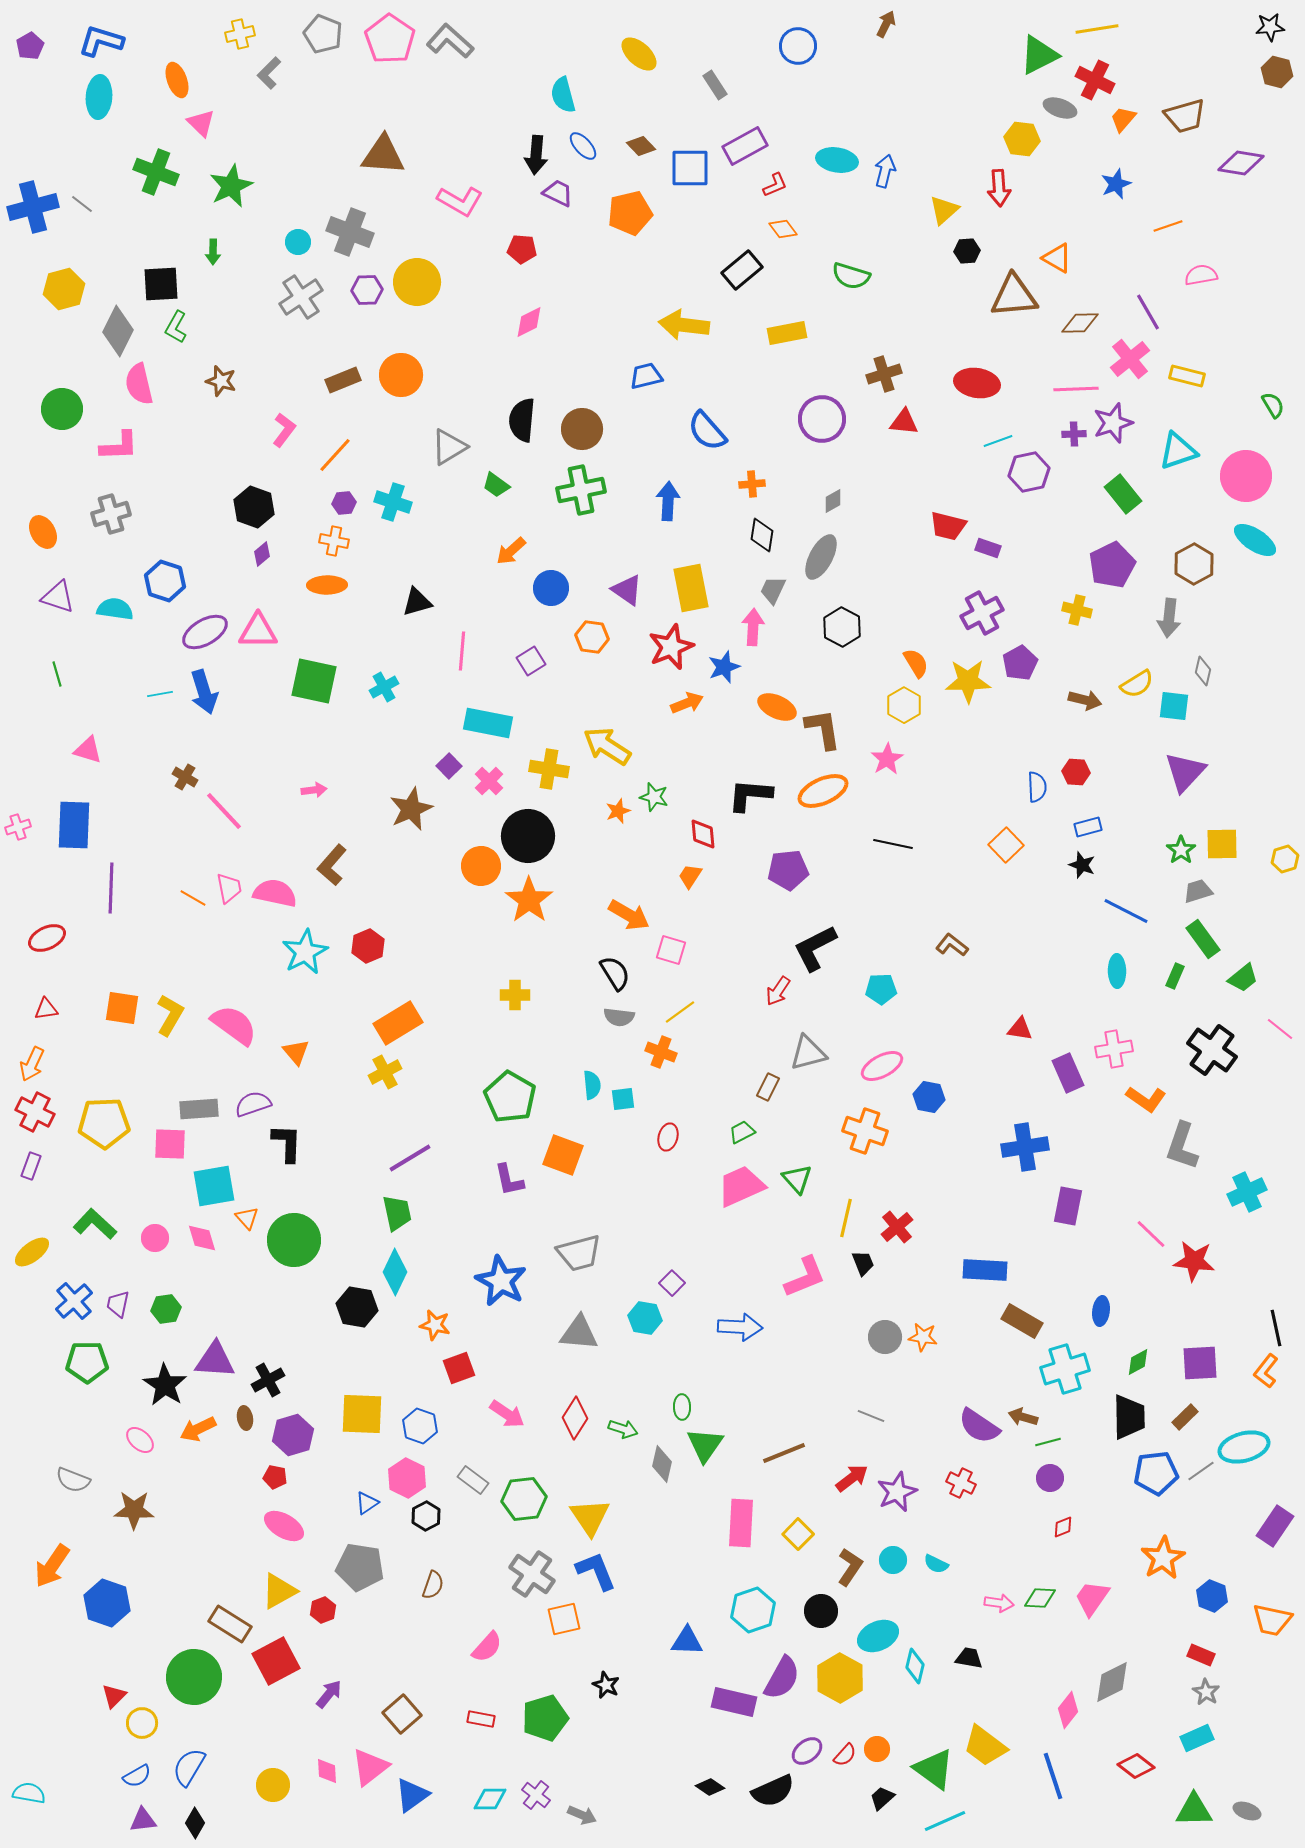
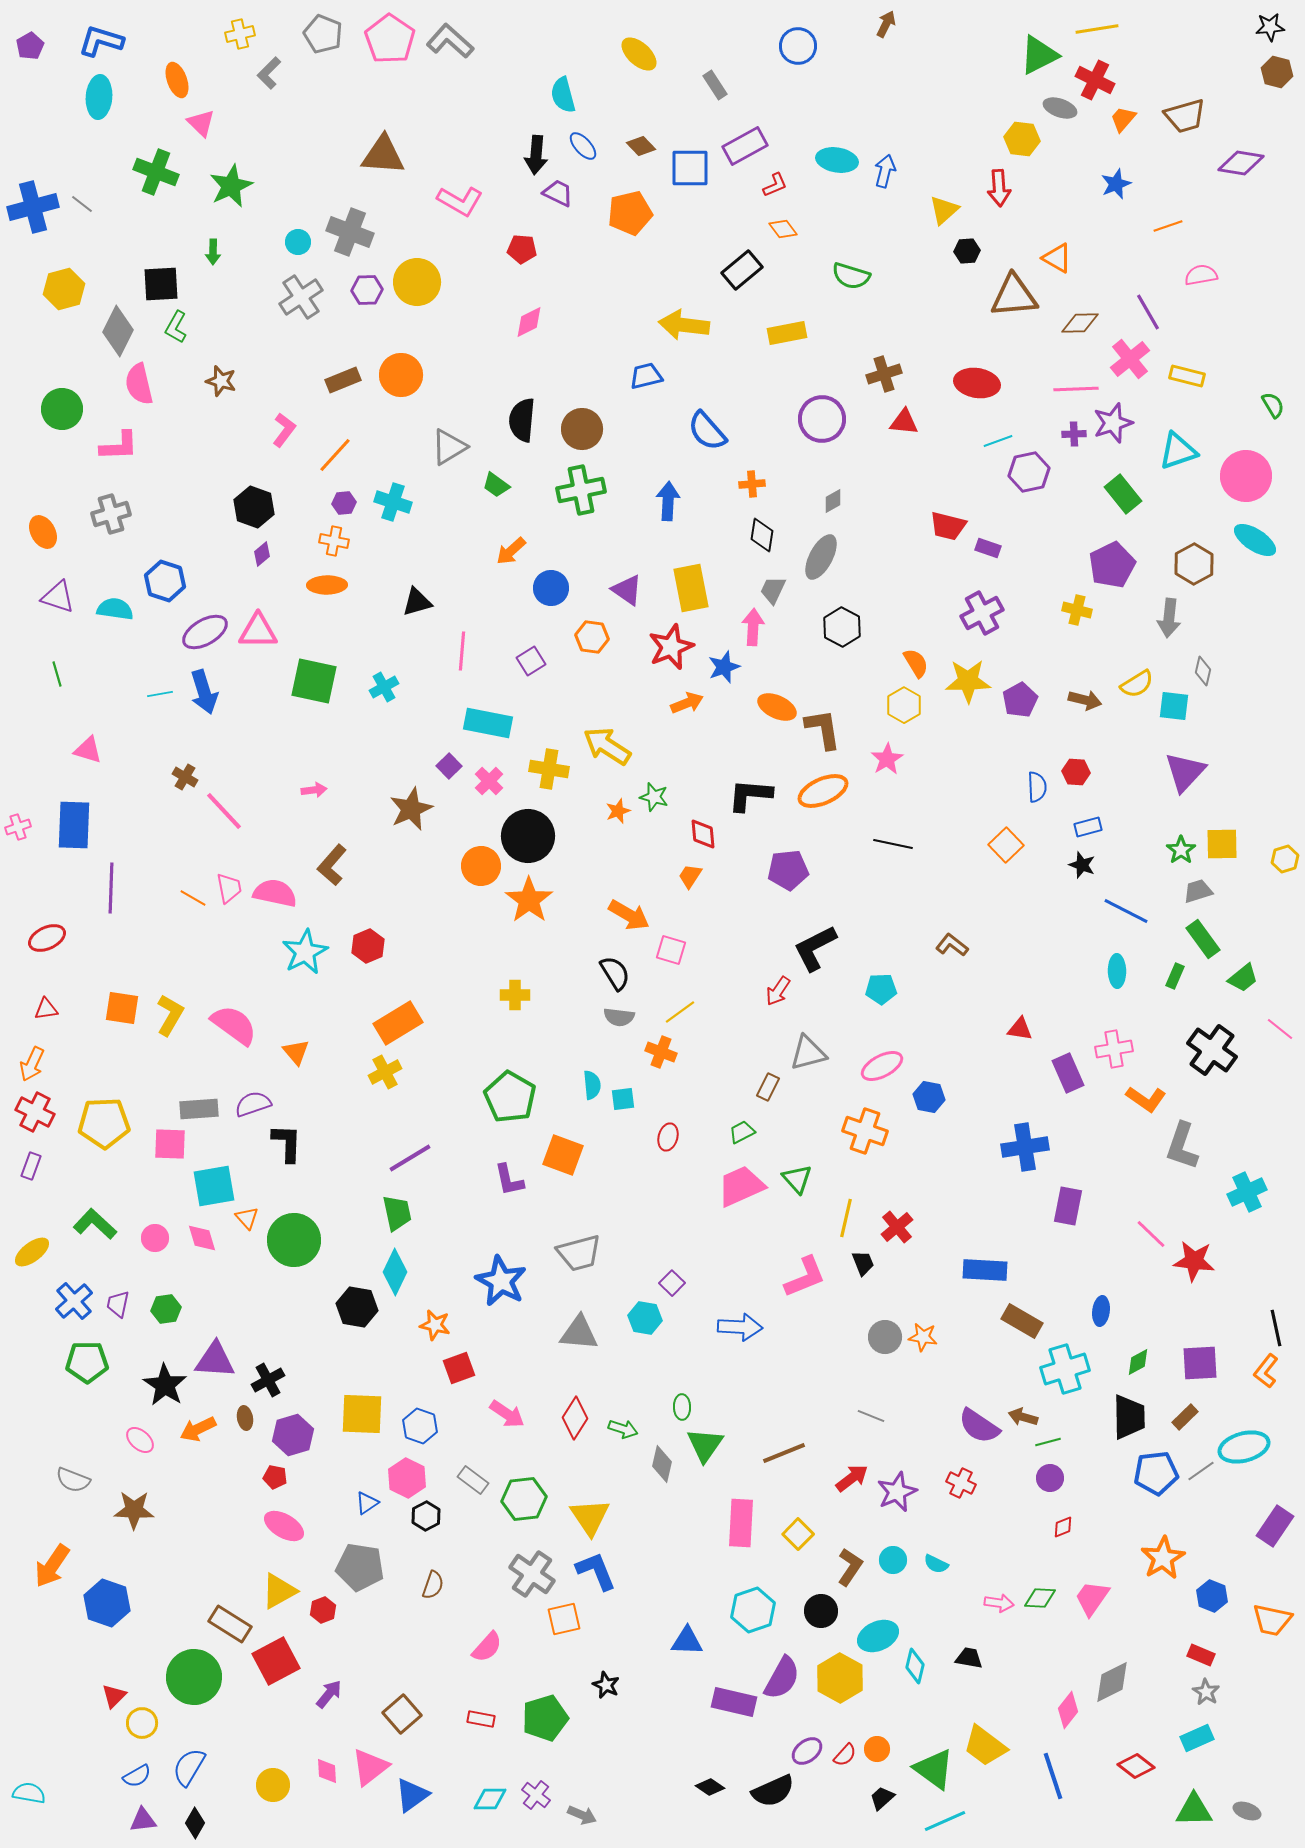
purple pentagon at (1020, 663): moved 37 px down
